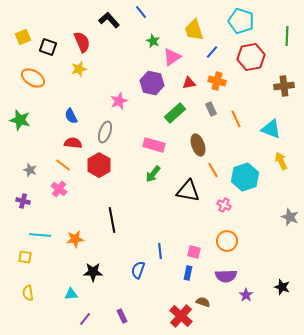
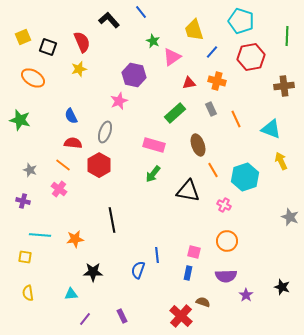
purple hexagon at (152, 83): moved 18 px left, 8 px up
blue line at (160, 251): moved 3 px left, 4 px down
